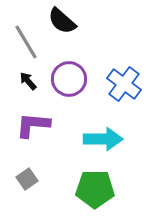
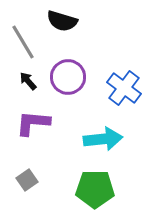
black semicircle: rotated 24 degrees counterclockwise
gray line: moved 3 px left
purple circle: moved 1 px left, 2 px up
blue cross: moved 4 px down
purple L-shape: moved 2 px up
cyan arrow: rotated 6 degrees counterclockwise
gray square: moved 1 px down
